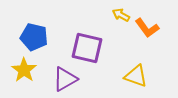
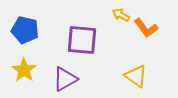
orange L-shape: moved 1 px left
blue pentagon: moved 9 px left, 7 px up
purple square: moved 5 px left, 8 px up; rotated 8 degrees counterclockwise
yellow triangle: rotated 15 degrees clockwise
